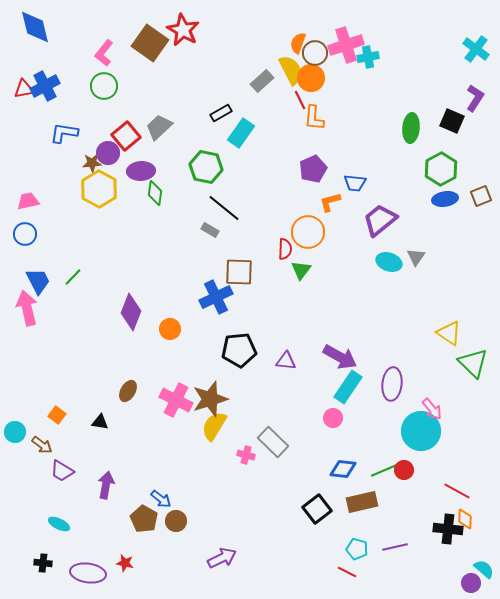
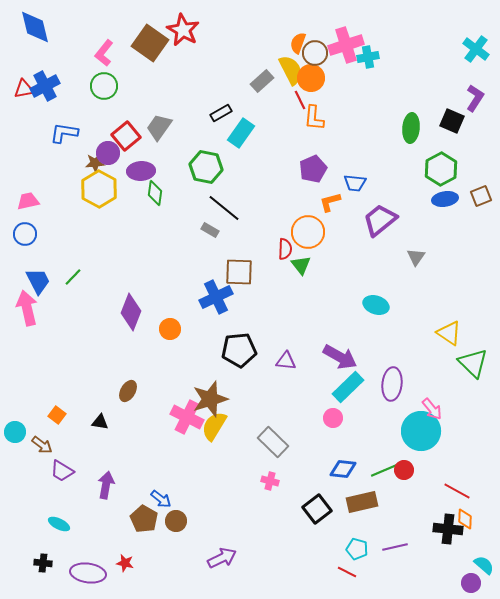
gray trapezoid at (159, 127): rotated 12 degrees counterclockwise
brown star at (92, 163): moved 3 px right
cyan ellipse at (389, 262): moved 13 px left, 43 px down
green triangle at (301, 270): moved 5 px up; rotated 15 degrees counterclockwise
cyan rectangle at (348, 387): rotated 12 degrees clockwise
pink cross at (176, 400): moved 11 px right, 17 px down
pink cross at (246, 455): moved 24 px right, 26 px down
cyan semicircle at (484, 569): moved 4 px up
